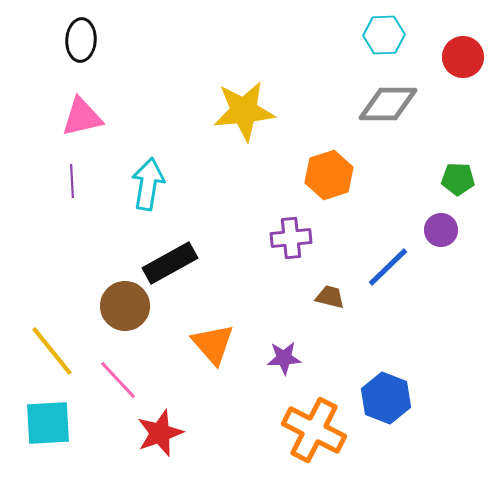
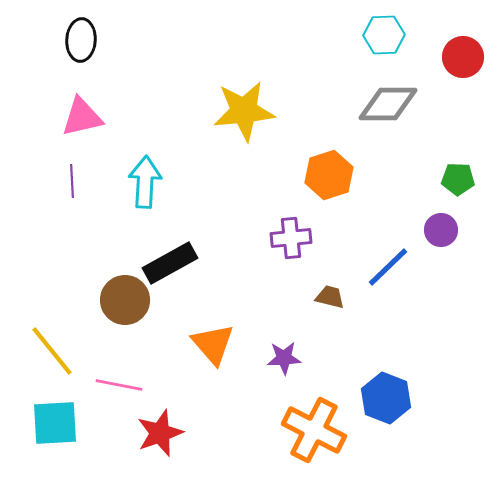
cyan arrow: moved 3 px left, 2 px up; rotated 6 degrees counterclockwise
brown circle: moved 6 px up
pink line: moved 1 px right, 5 px down; rotated 36 degrees counterclockwise
cyan square: moved 7 px right
